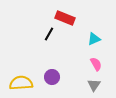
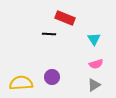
black line: rotated 64 degrees clockwise
cyan triangle: rotated 40 degrees counterclockwise
pink semicircle: rotated 104 degrees clockwise
gray triangle: rotated 24 degrees clockwise
